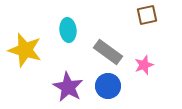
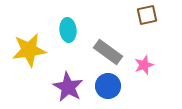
yellow star: moved 4 px right; rotated 24 degrees counterclockwise
